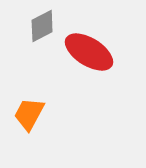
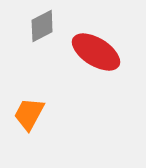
red ellipse: moved 7 px right
